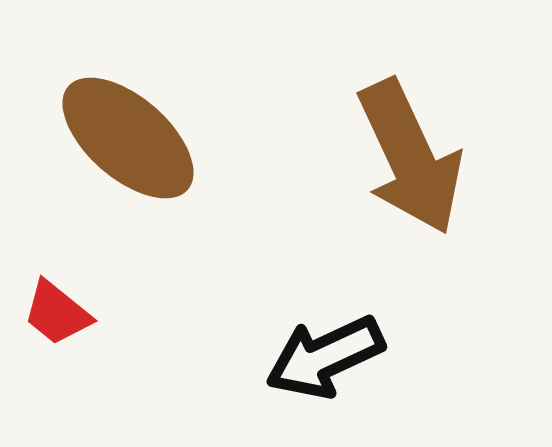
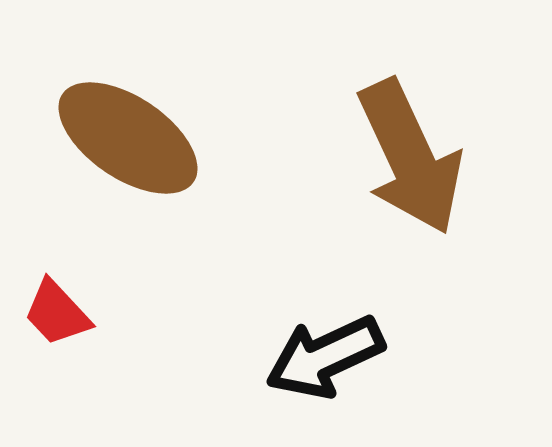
brown ellipse: rotated 7 degrees counterclockwise
red trapezoid: rotated 8 degrees clockwise
